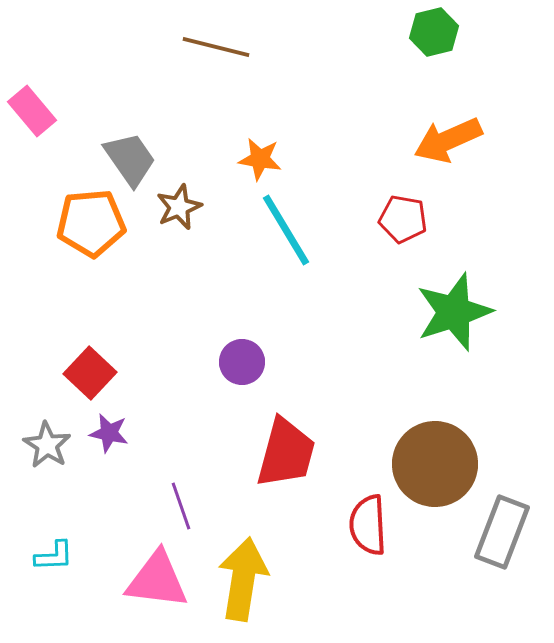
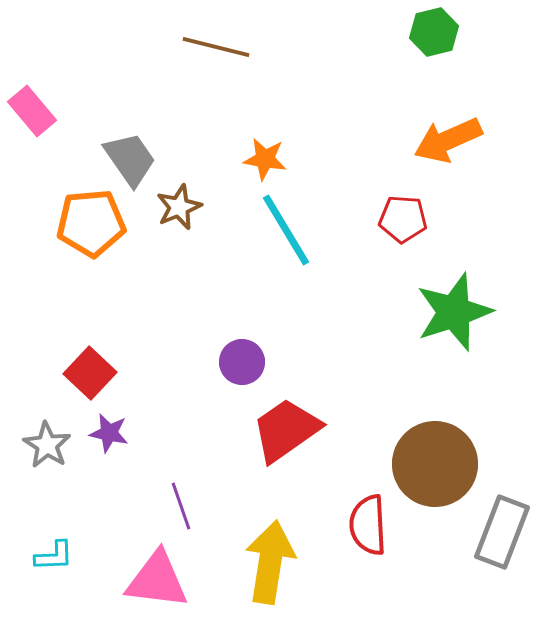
orange star: moved 5 px right
red pentagon: rotated 6 degrees counterclockwise
red trapezoid: moved 23 px up; rotated 140 degrees counterclockwise
yellow arrow: moved 27 px right, 17 px up
